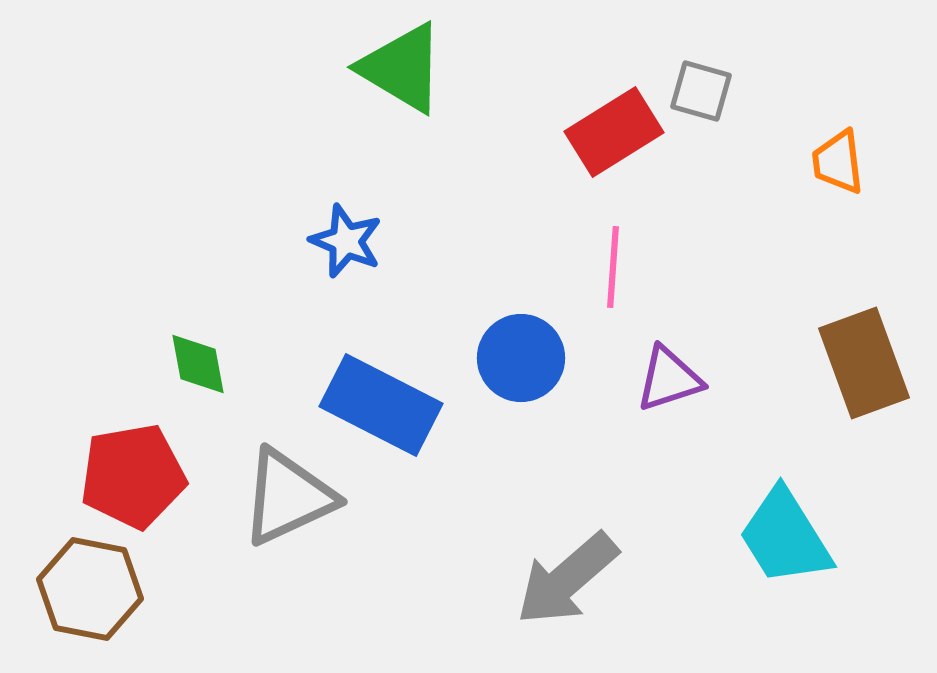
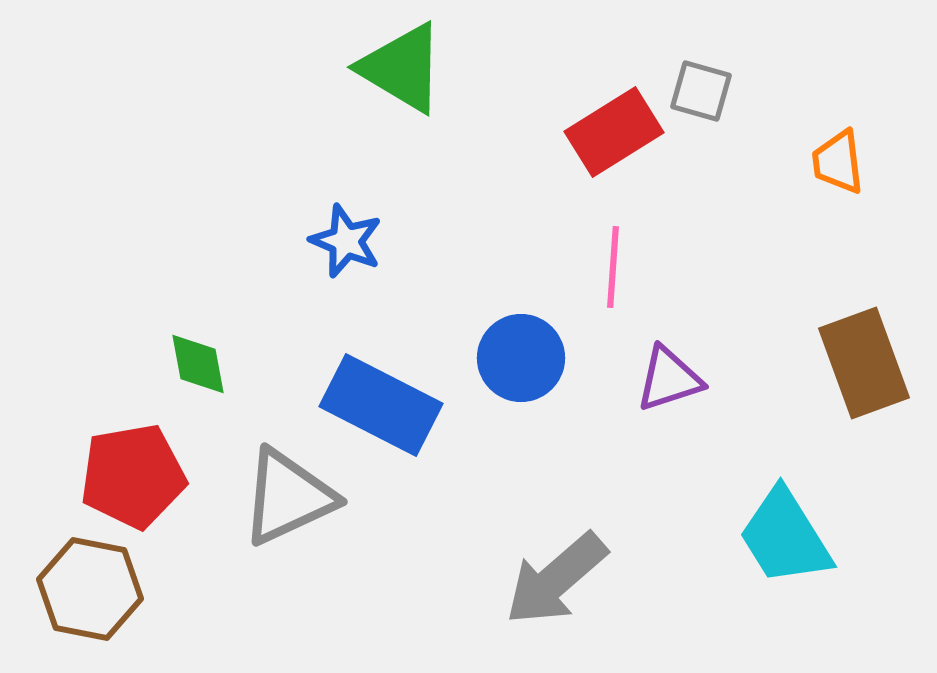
gray arrow: moved 11 px left
